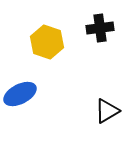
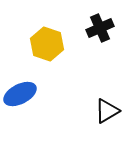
black cross: rotated 16 degrees counterclockwise
yellow hexagon: moved 2 px down
